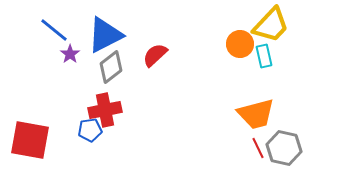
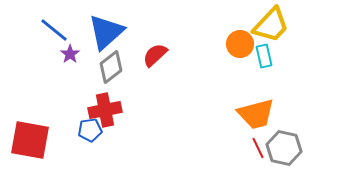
blue triangle: moved 1 px right, 3 px up; rotated 15 degrees counterclockwise
